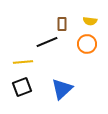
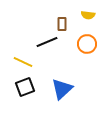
yellow semicircle: moved 2 px left, 6 px up
yellow line: rotated 30 degrees clockwise
black square: moved 3 px right
